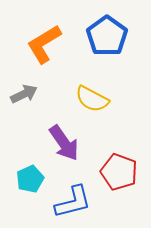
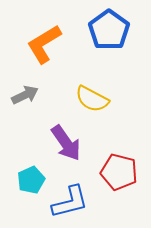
blue pentagon: moved 2 px right, 6 px up
gray arrow: moved 1 px right, 1 px down
purple arrow: moved 2 px right
red pentagon: rotated 6 degrees counterclockwise
cyan pentagon: moved 1 px right, 1 px down
blue L-shape: moved 3 px left
